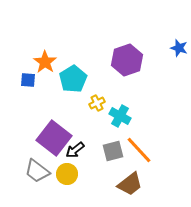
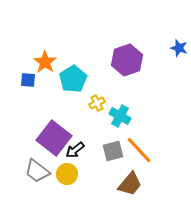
brown trapezoid: rotated 12 degrees counterclockwise
